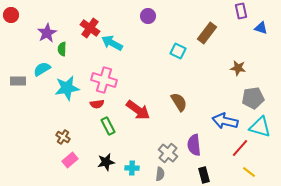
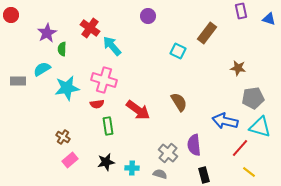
blue triangle: moved 8 px right, 9 px up
cyan arrow: moved 3 px down; rotated 20 degrees clockwise
green rectangle: rotated 18 degrees clockwise
gray semicircle: rotated 80 degrees counterclockwise
